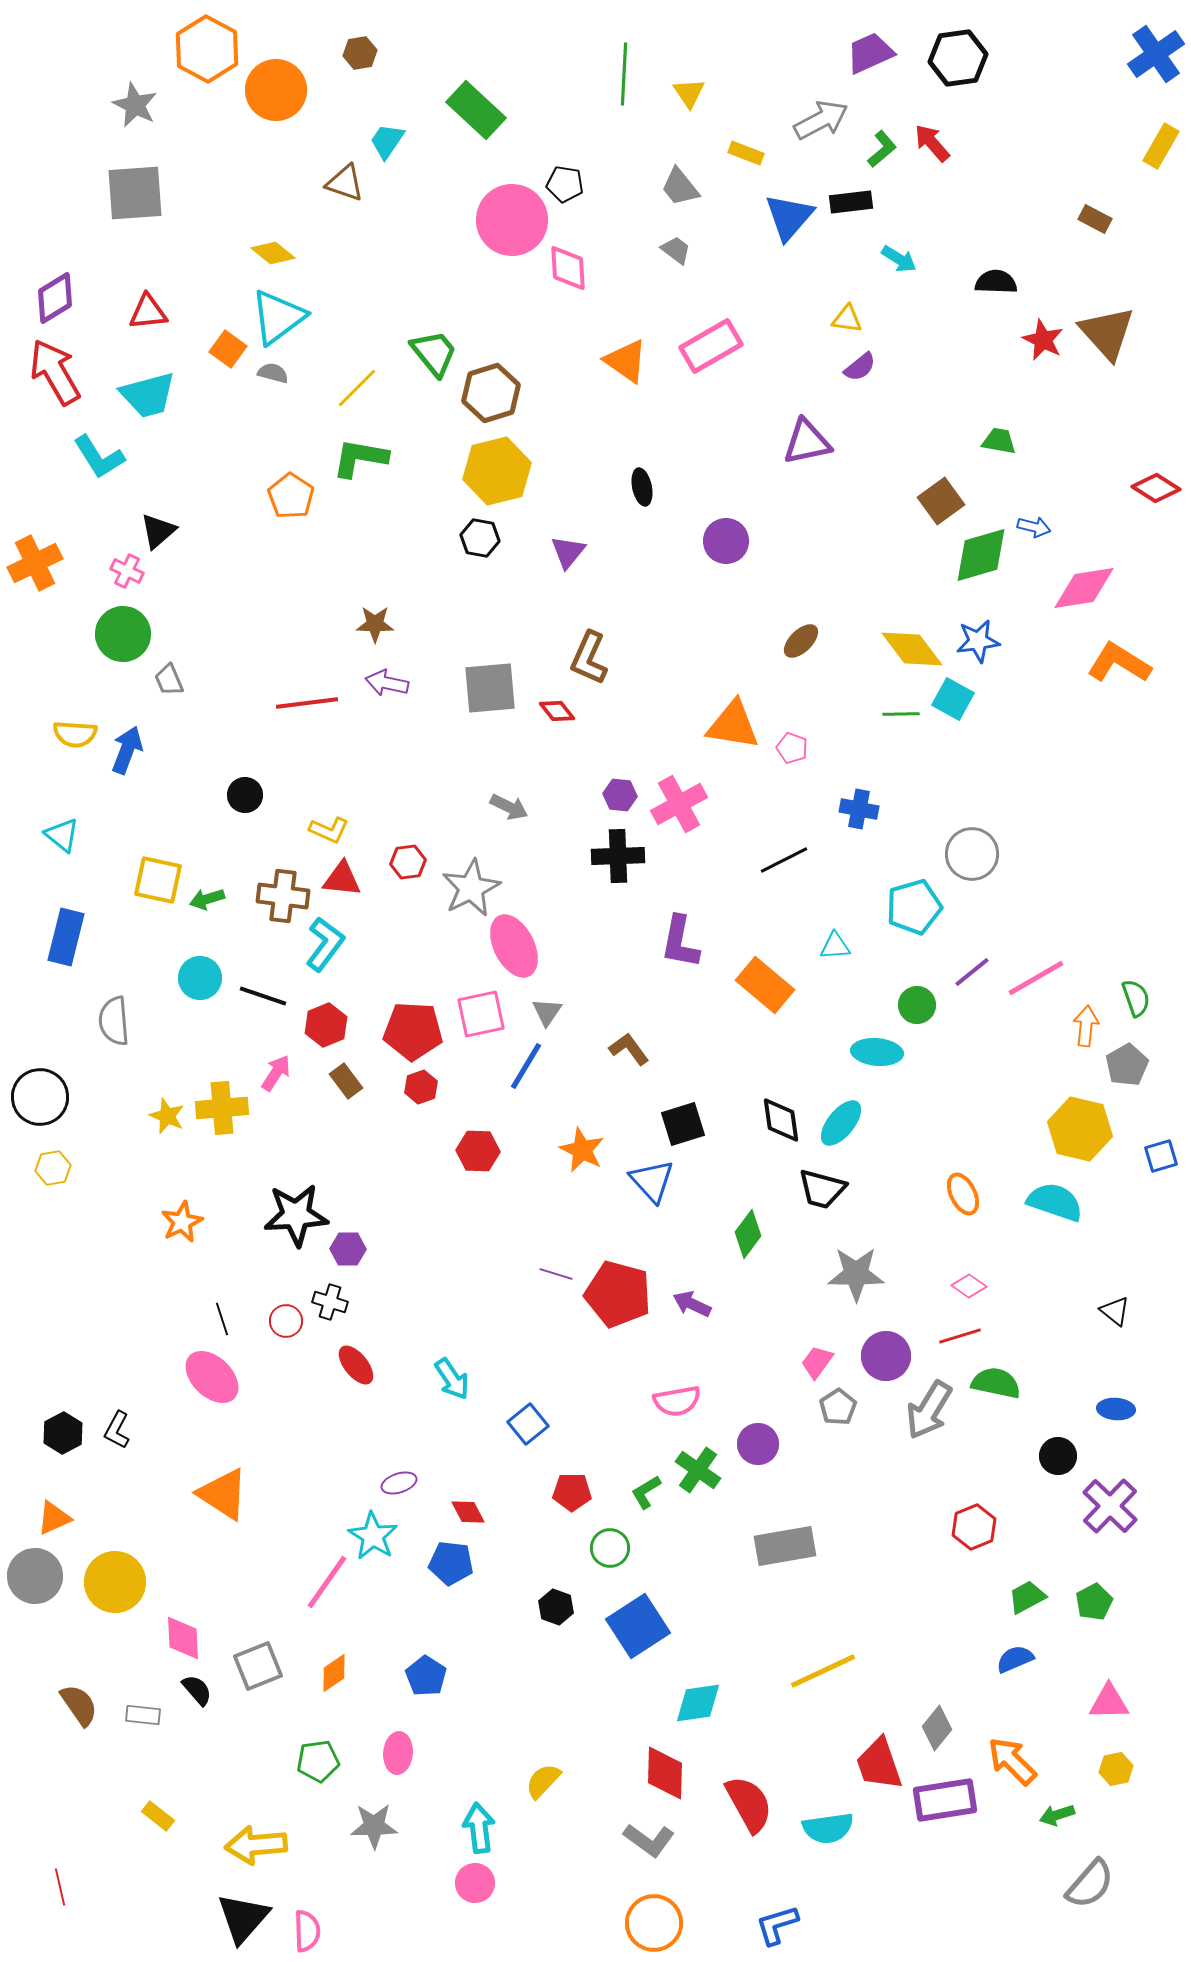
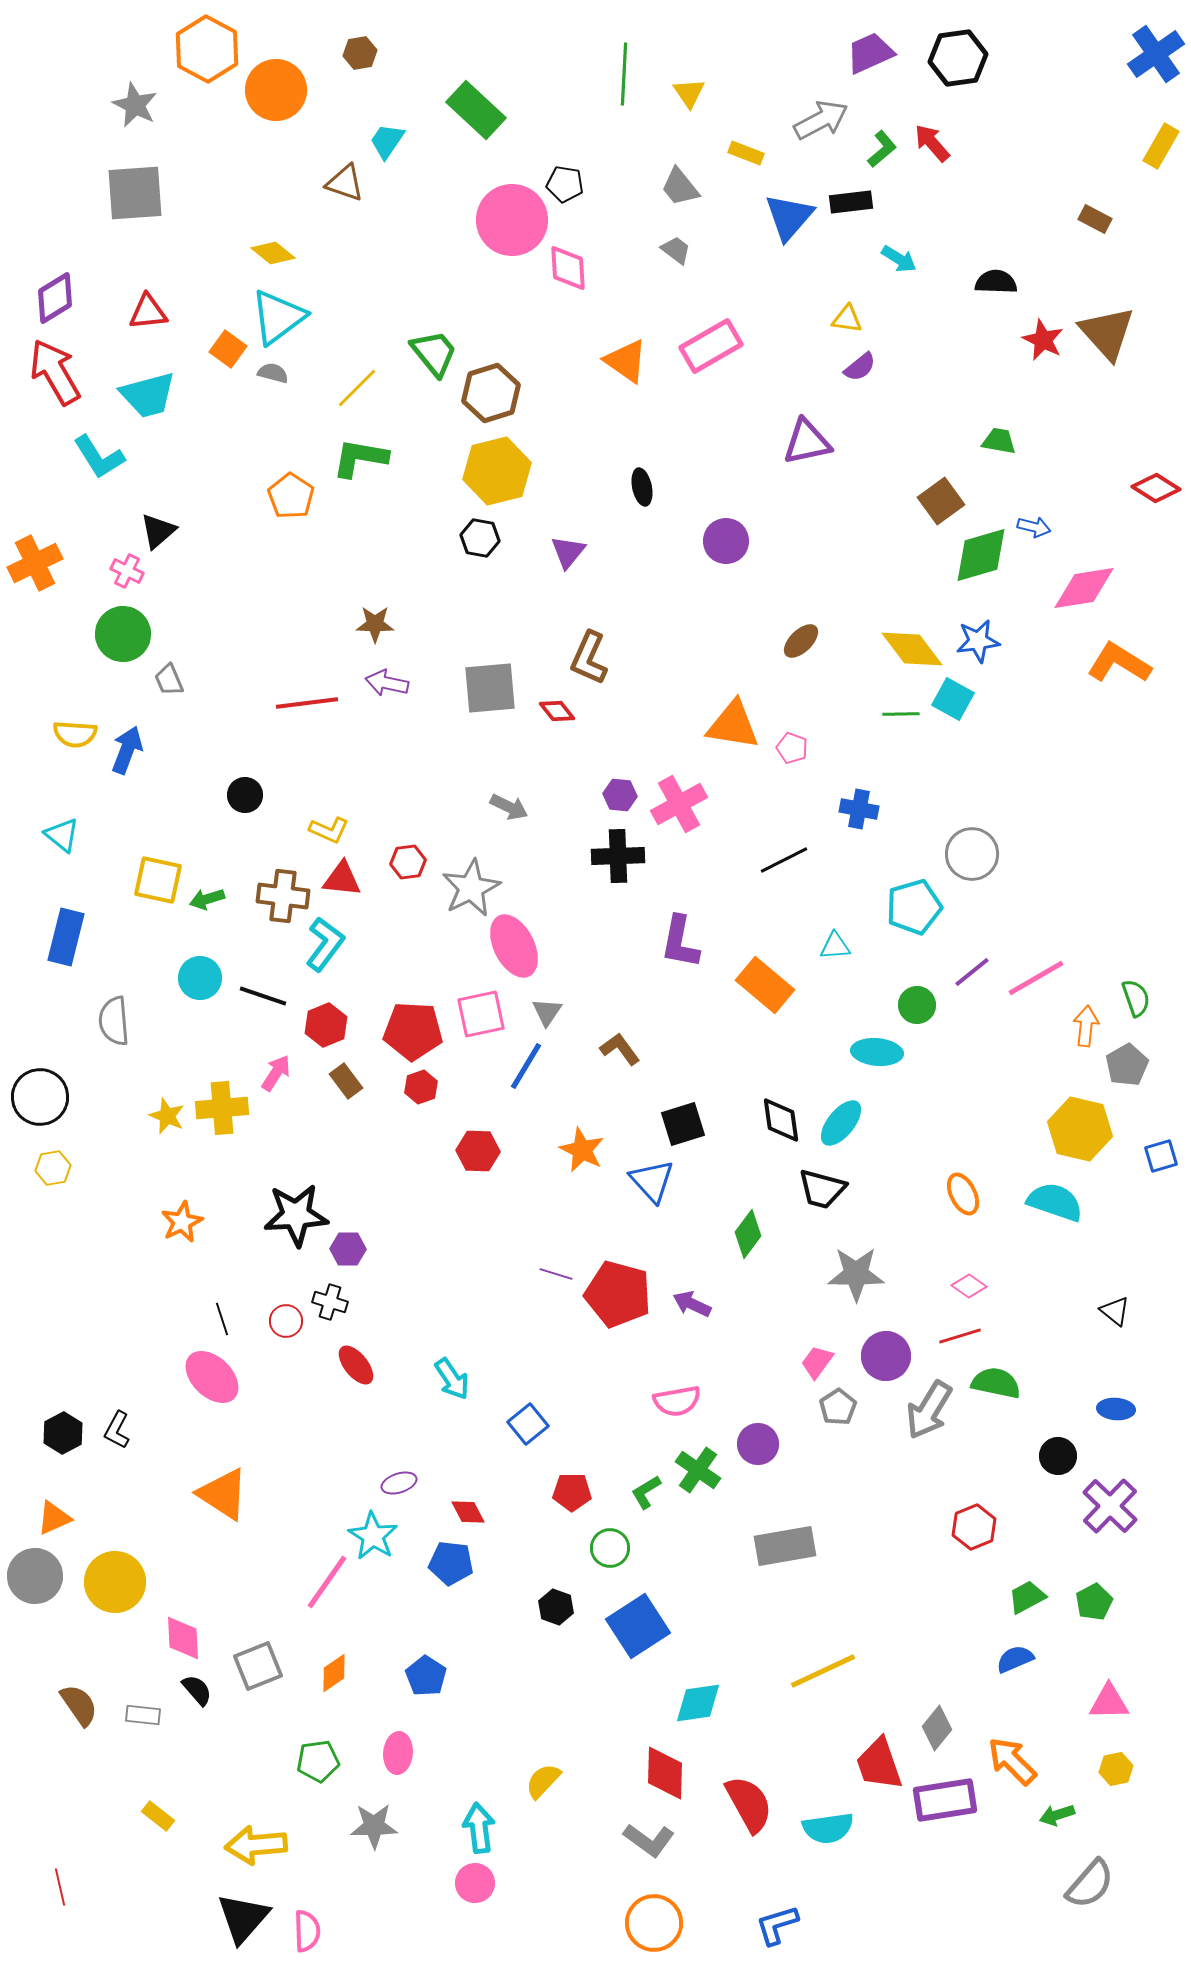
brown L-shape at (629, 1049): moved 9 px left
